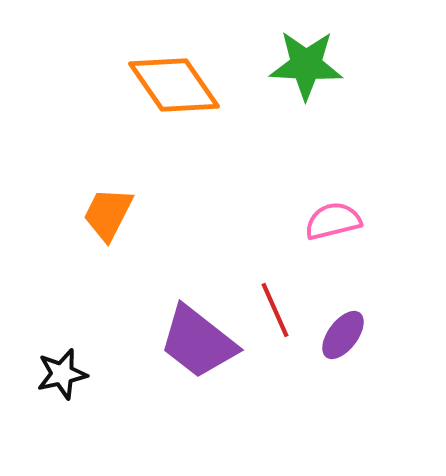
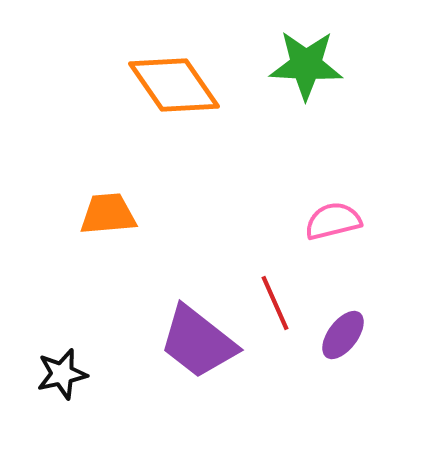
orange trapezoid: rotated 58 degrees clockwise
red line: moved 7 px up
